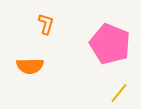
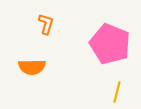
orange semicircle: moved 2 px right, 1 px down
yellow line: moved 2 px left, 1 px up; rotated 25 degrees counterclockwise
